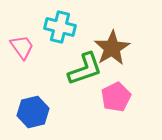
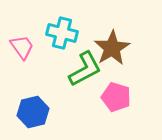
cyan cross: moved 2 px right, 6 px down
green L-shape: rotated 9 degrees counterclockwise
pink pentagon: rotated 28 degrees counterclockwise
